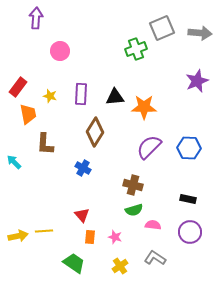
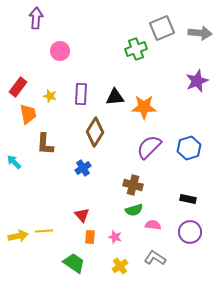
blue hexagon: rotated 20 degrees counterclockwise
blue cross: rotated 28 degrees clockwise
